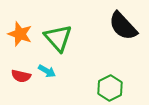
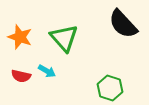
black semicircle: moved 2 px up
orange star: moved 3 px down
green triangle: moved 6 px right
green hexagon: rotated 15 degrees counterclockwise
